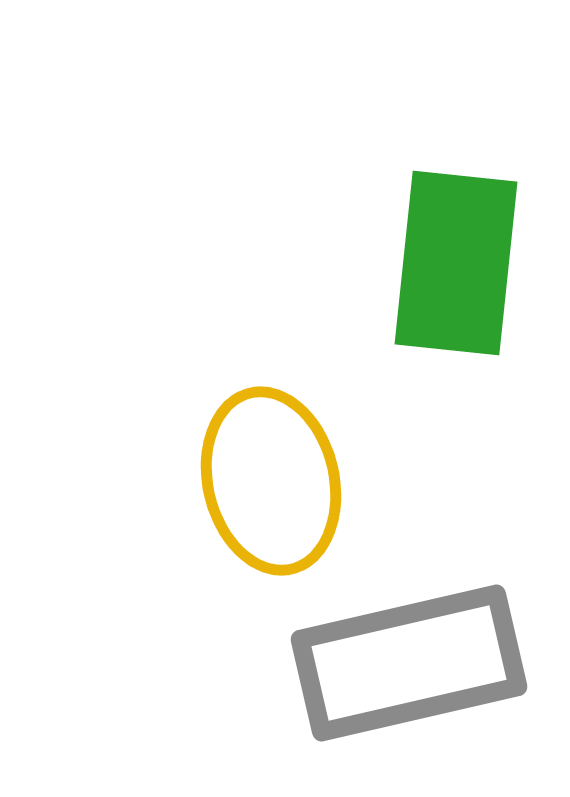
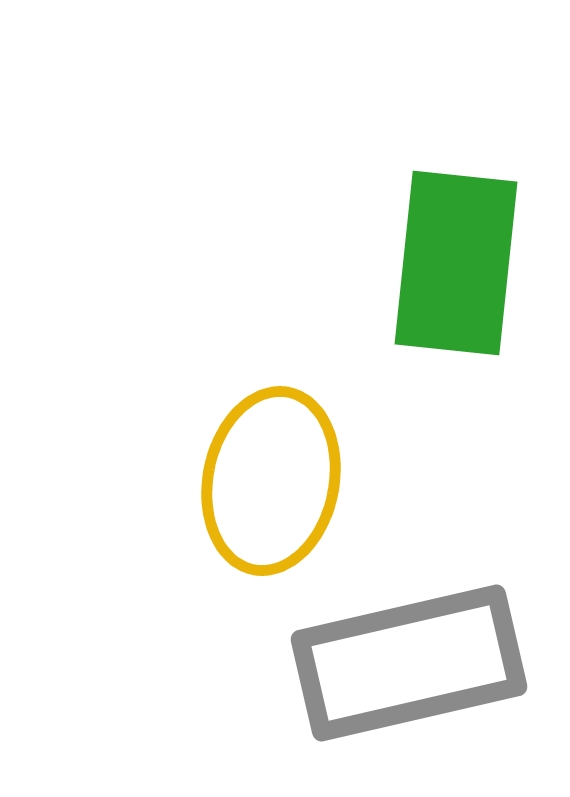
yellow ellipse: rotated 24 degrees clockwise
